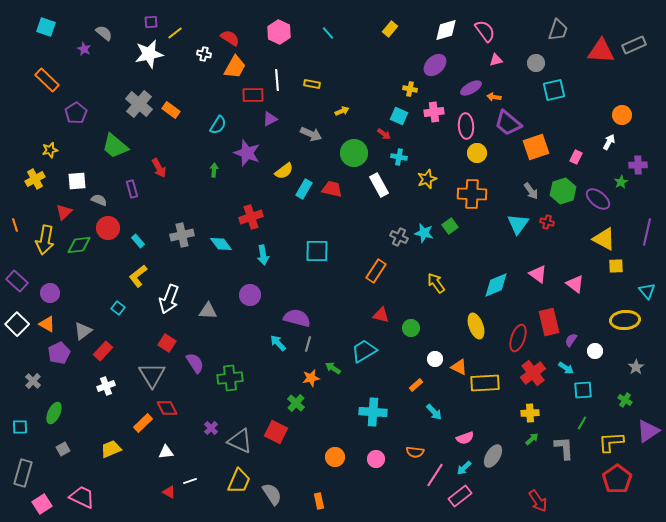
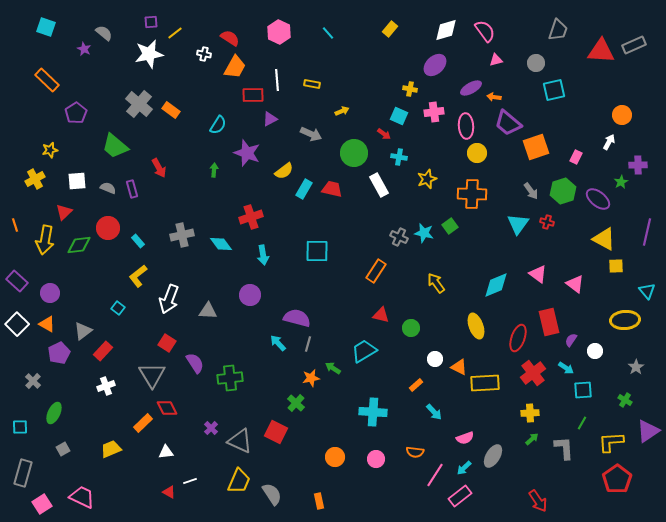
gray semicircle at (99, 200): moved 9 px right, 12 px up
